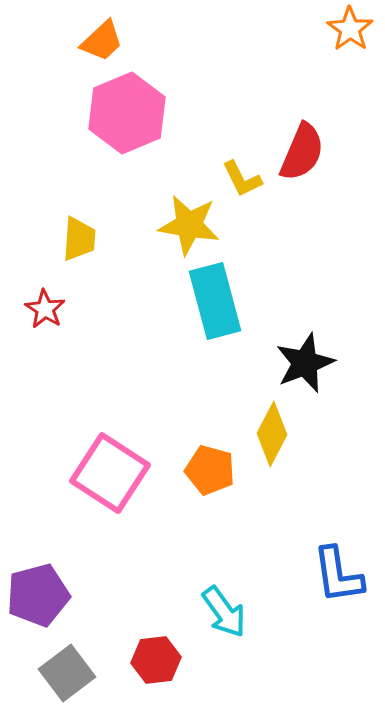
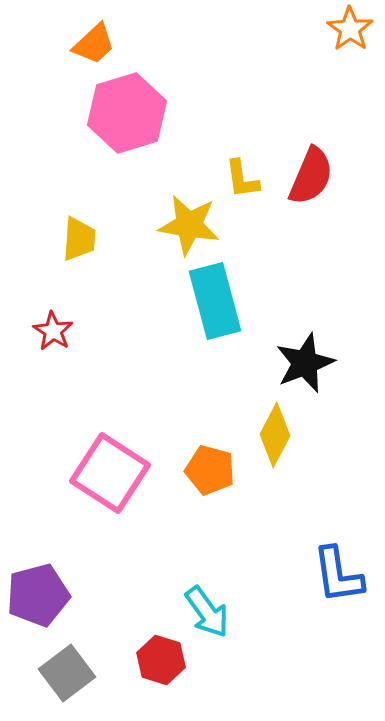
orange trapezoid: moved 8 px left, 3 px down
pink hexagon: rotated 6 degrees clockwise
red semicircle: moved 9 px right, 24 px down
yellow L-shape: rotated 18 degrees clockwise
red star: moved 8 px right, 22 px down
yellow diamond: moved 3 px right, 1 px down
cyan arrow: moved 17 px left
red hexagon: moved 5 px right; rotated 24 degrees clockwise
